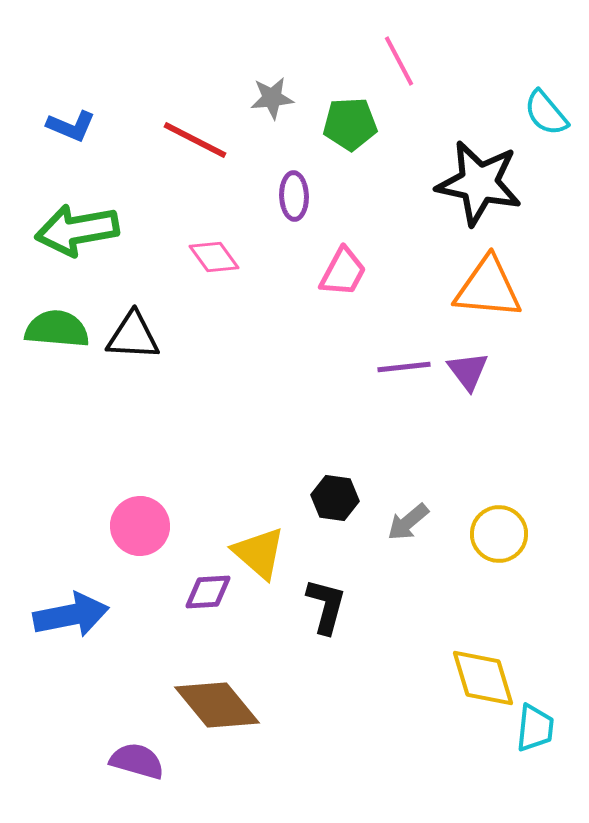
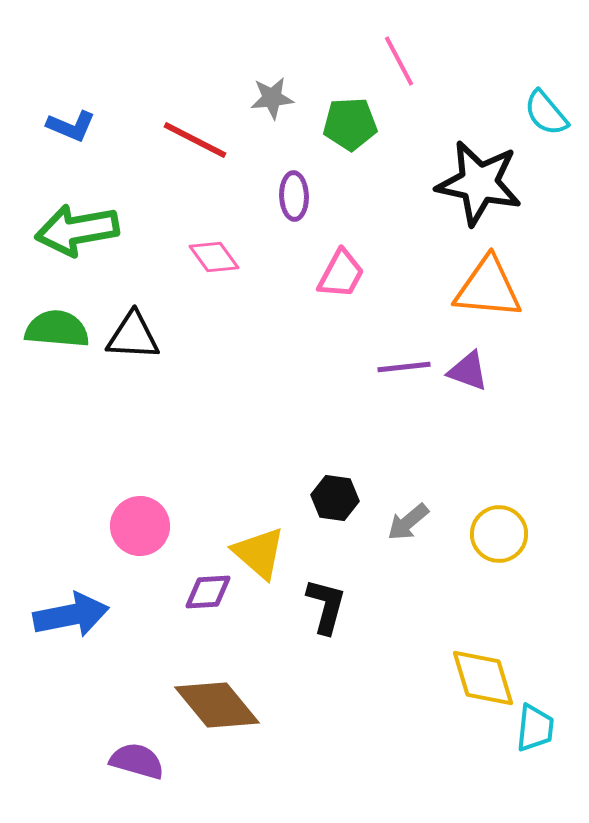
pink trapezoid: moved 2 px left, 2 px down
purple triangle: rotated 33 degrees counterclockwise
